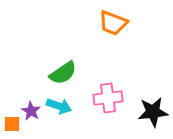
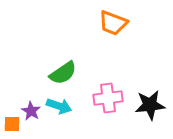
black star: moved 3 px left, 7 px up
